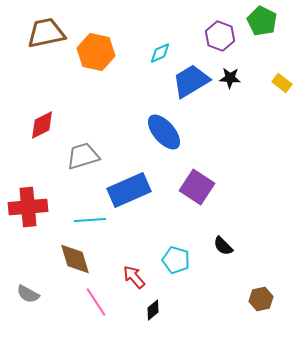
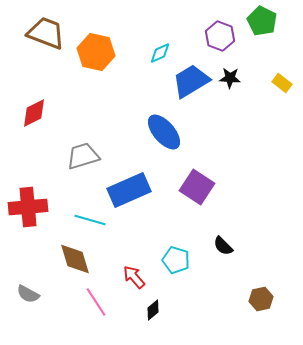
brown trapezoid: rotated 33 degrees clockwise
red diamond: moved 8 px left, 12 px up
cyan line: rotated 20 degrees clockwise
